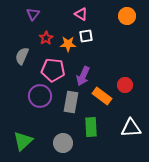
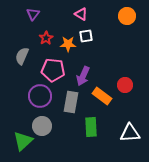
white triangle: moved 1 px left, 5 px down
gray circle: moved 21 px left, 17 px up
